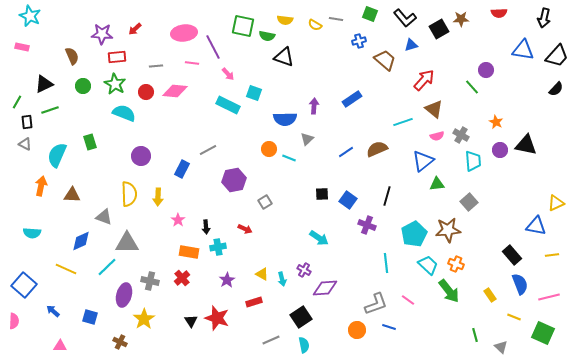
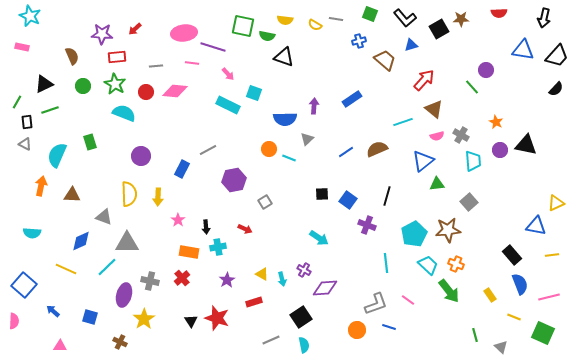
purple line at (213, 47): rotated 45 degrees counterclockwise
